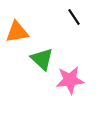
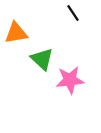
black line: moved 1 px left, 4 px up
orange triangle: moved 1 px left, 1 px down
